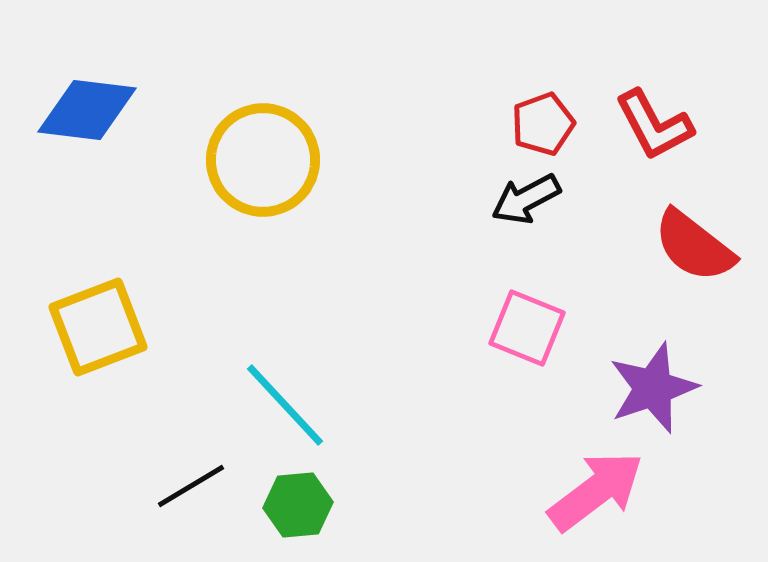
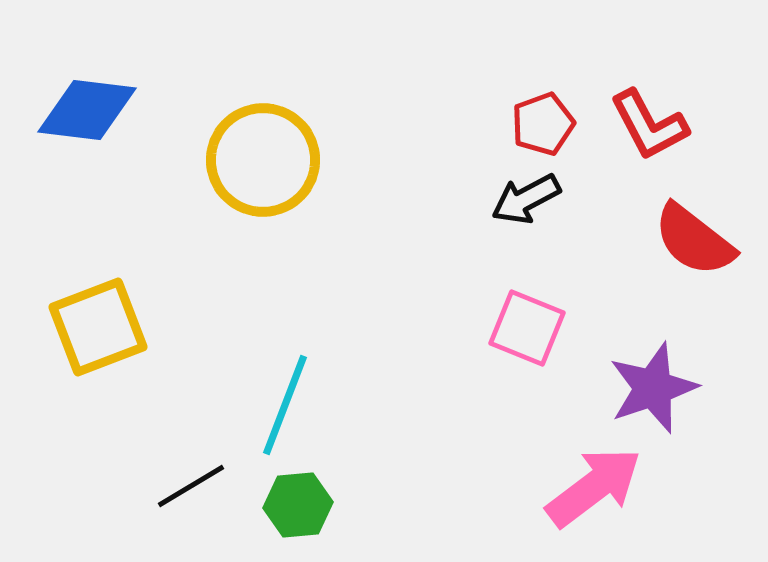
red L-shape: moved 5 px left
red semicircle: moved 6 px up
cyan line: rotated 64 degrees clockwise
pink arrow: moved 2 px left, 4 px up
